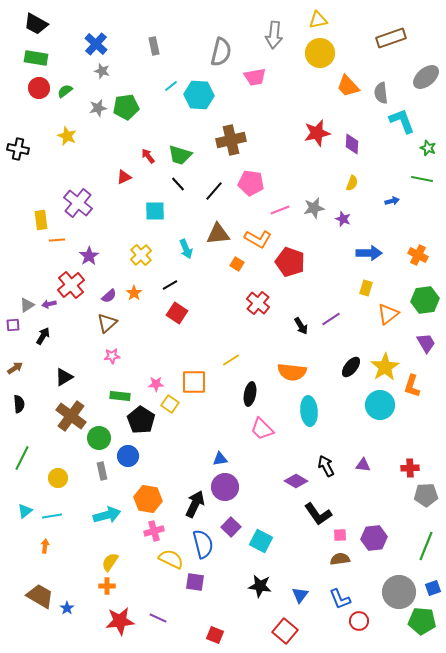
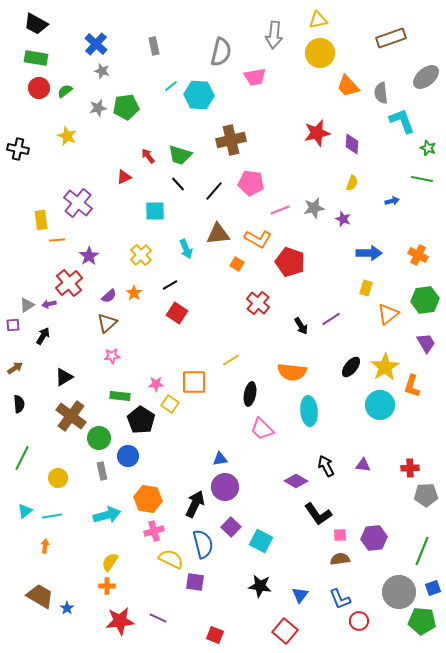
red cross at (71, 285): moved 2 px left, 2 px up
green line at (426, 546): moved 4 px left, 5 px down
